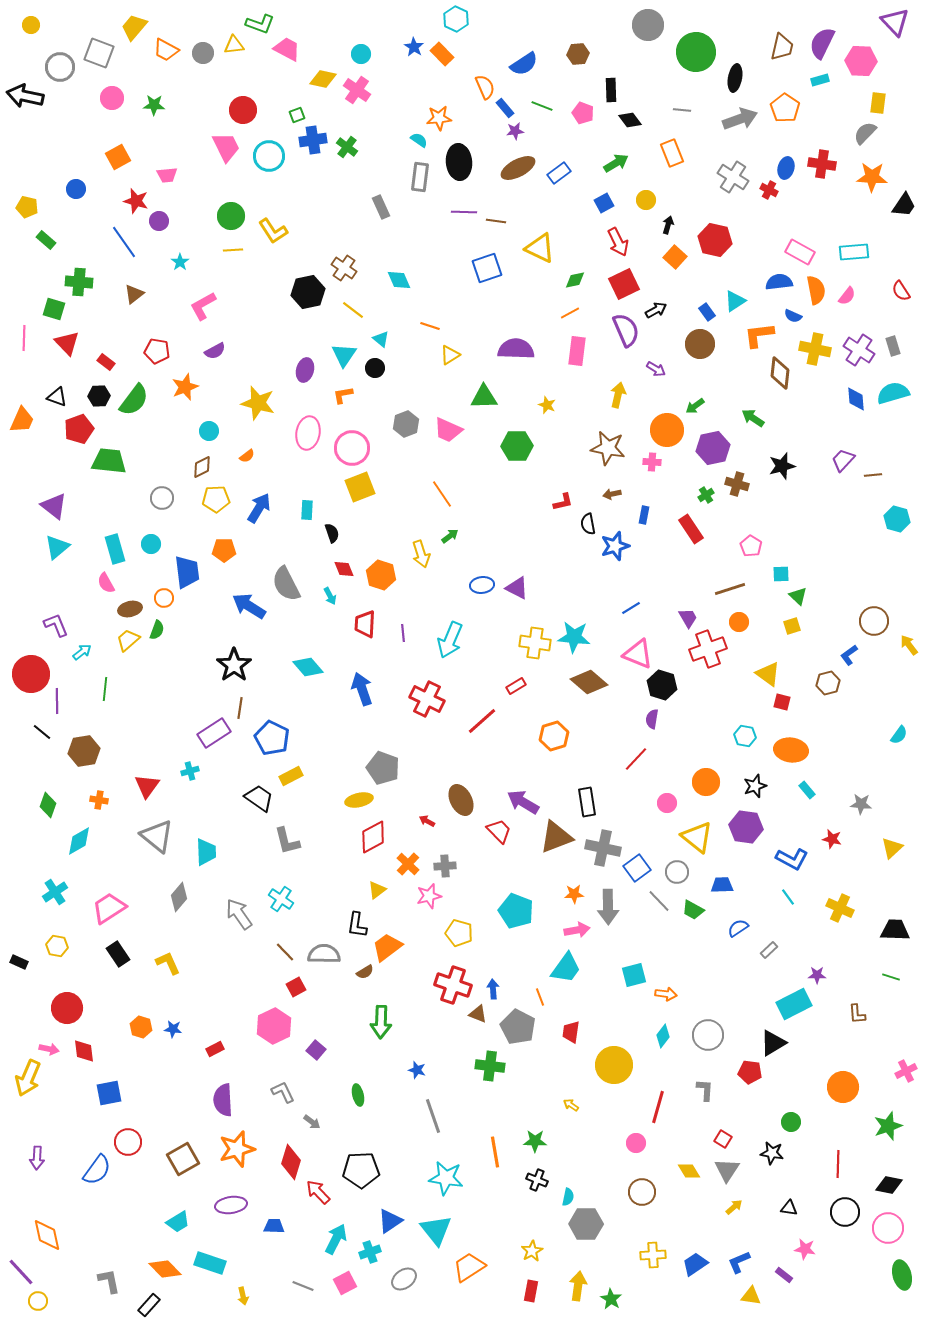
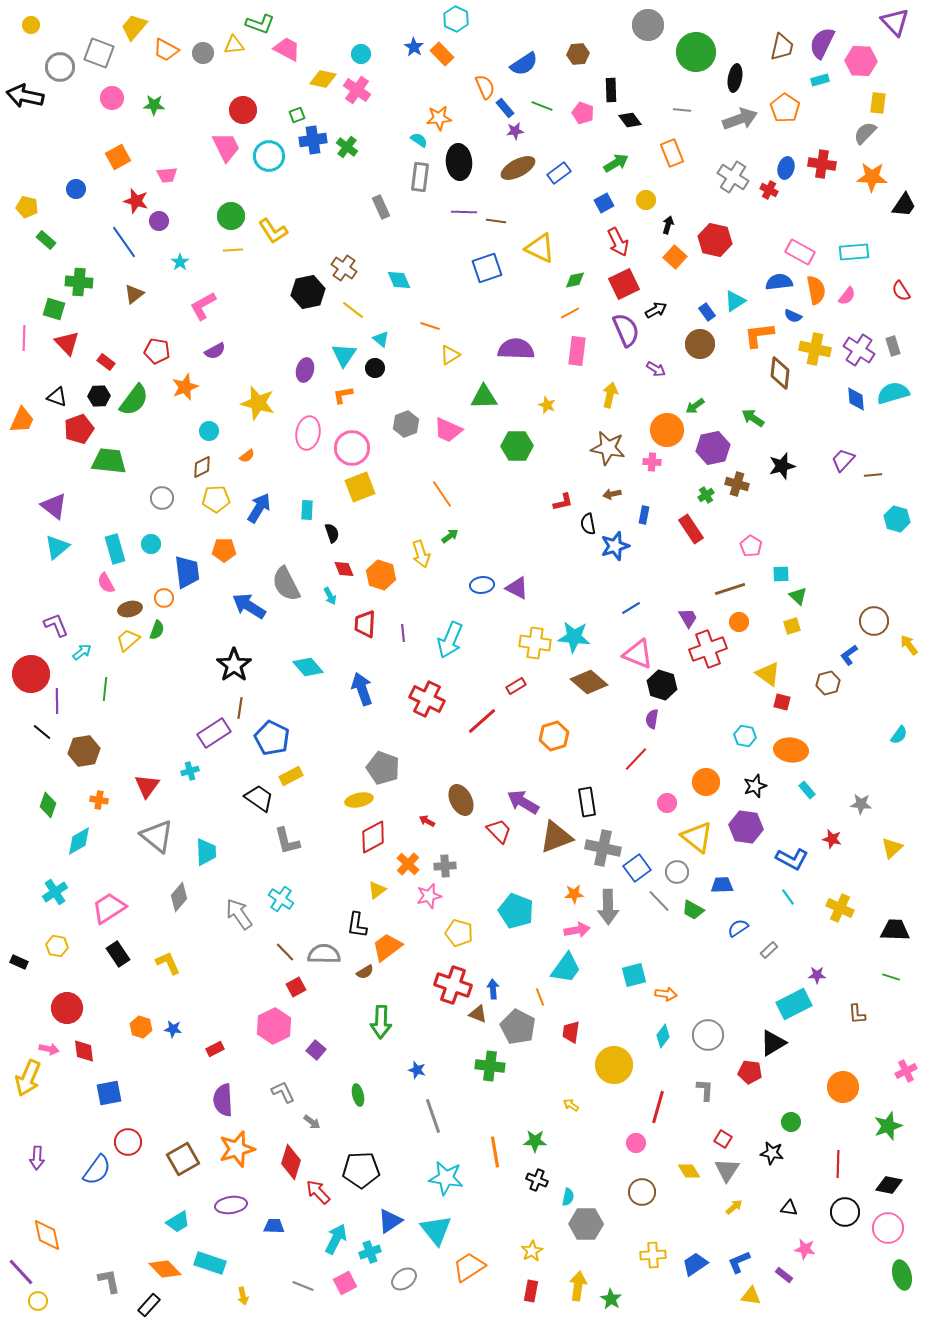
yellow arrow at (618, 395): moved 8 px left
